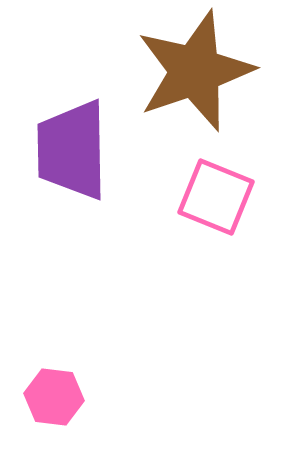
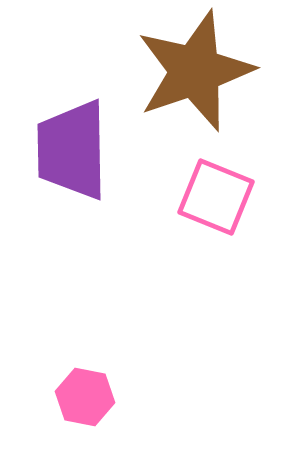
pink hexagon: moved 31 px right; rotated 4 degrees clockwise
